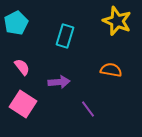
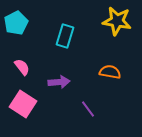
yellow star: rotated 12 degrees counterclockwise
orange semicircle: moved 1 px left, 2 px down
